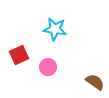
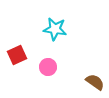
red square: moved 2 px left
